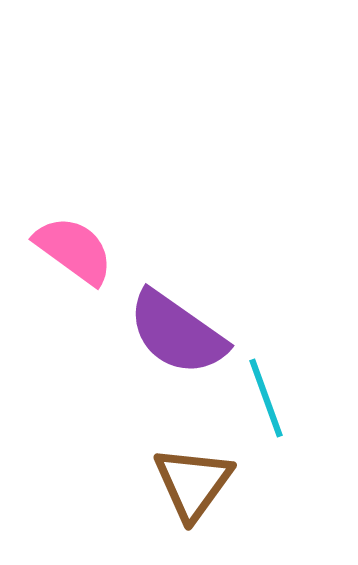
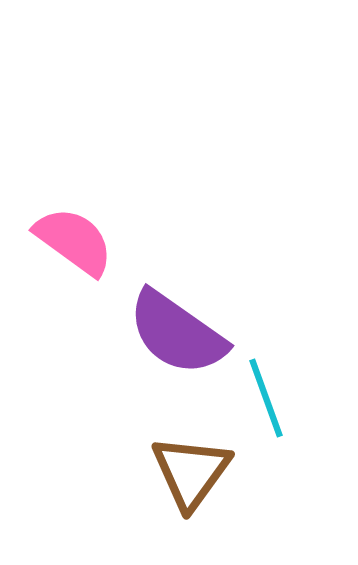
pink semicircle: moved 9 px up
brown triangle: moved 2 px left, 11 px up
